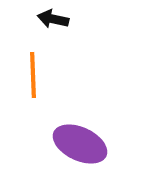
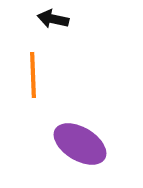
purple ellipse: rotated 6 degrees clockwise
